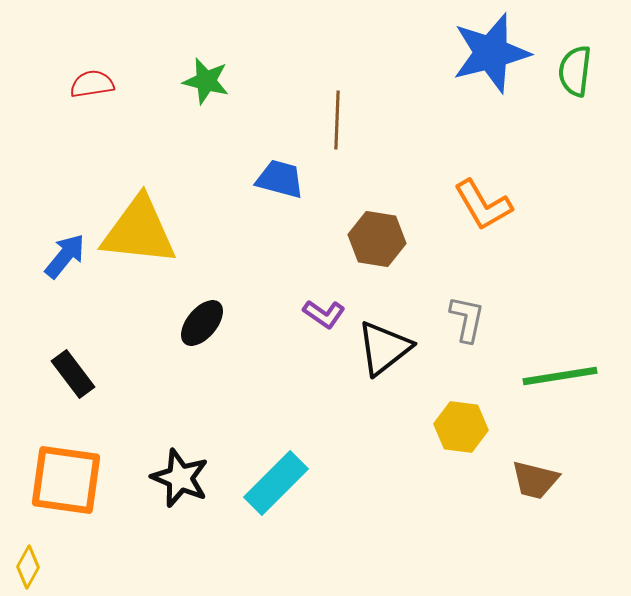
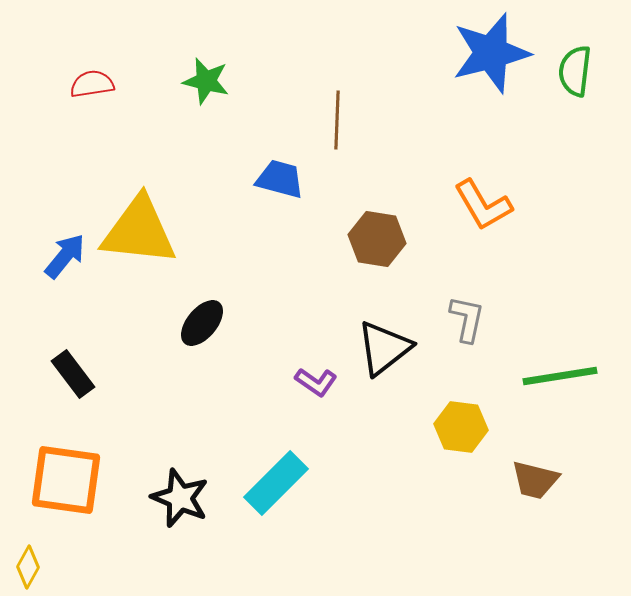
purple L-shape: moved 8 px left, 68 px down
black star: moved 20 px down
